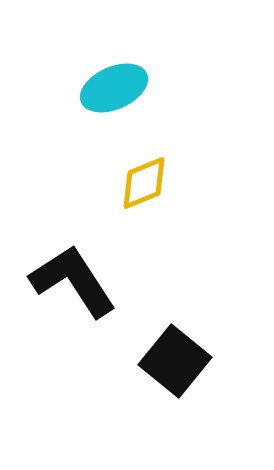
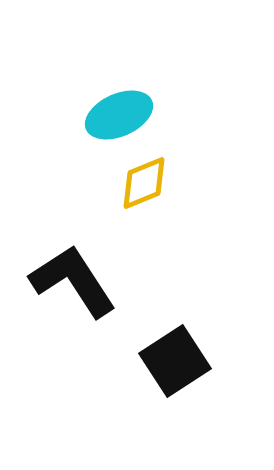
cyan ellipse: moved 5 px right, 27 px down
black square: rotated 18 degrees clockwise
